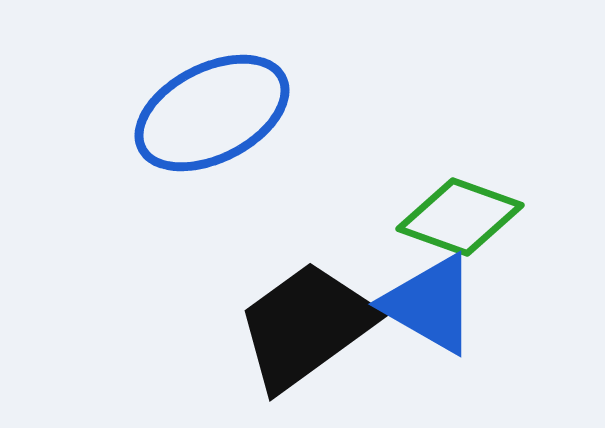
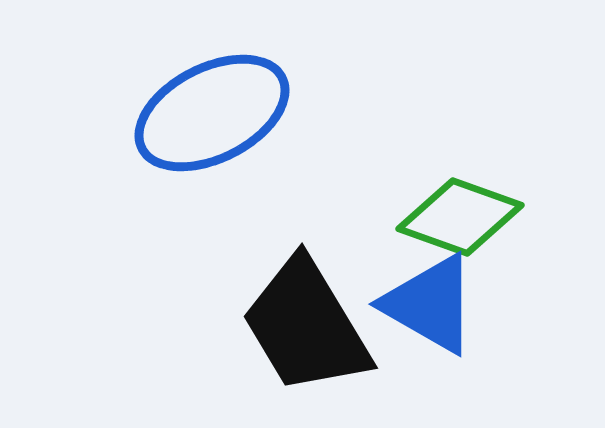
black trapezoid: rotated 85 degrees counterclockwise
